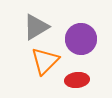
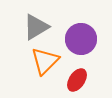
red ellipse: rotated 50 degrees counterclockwise
